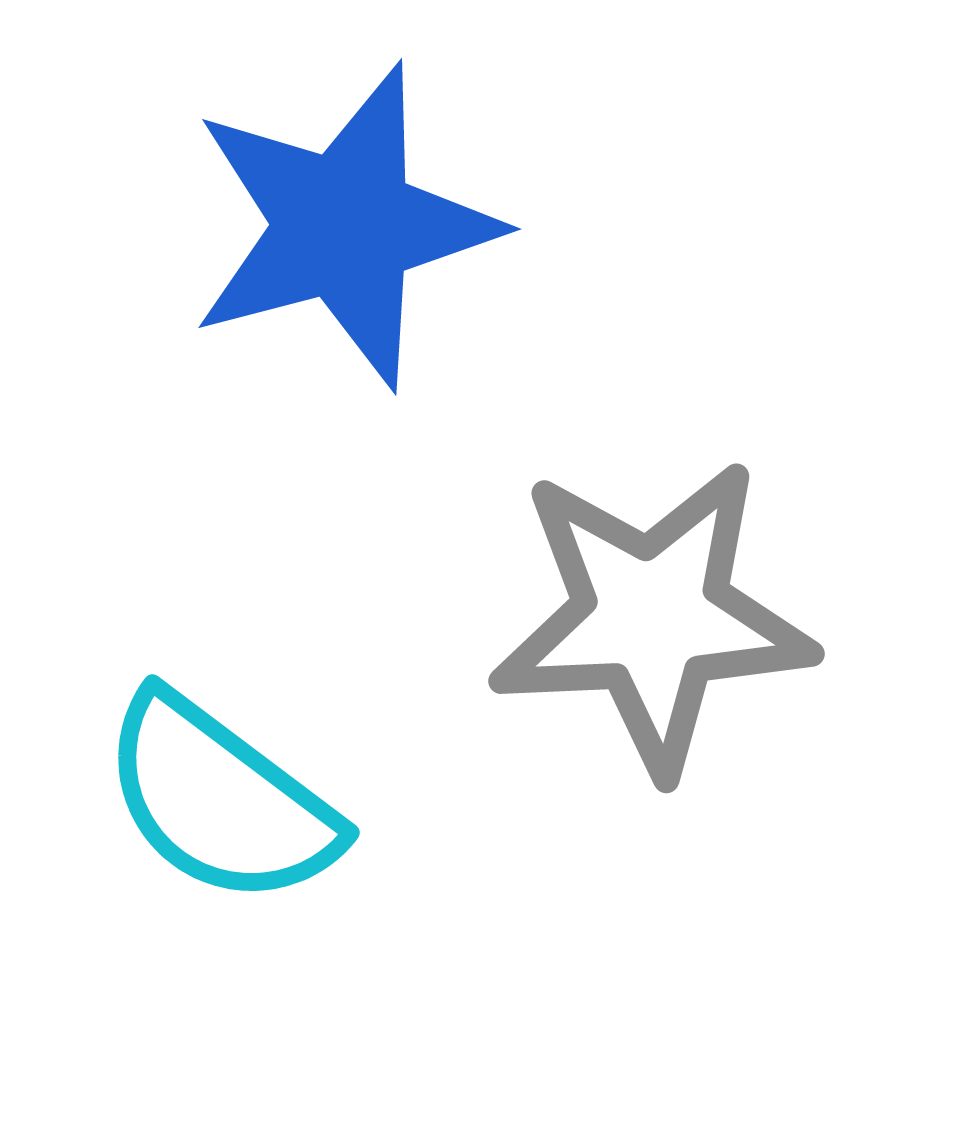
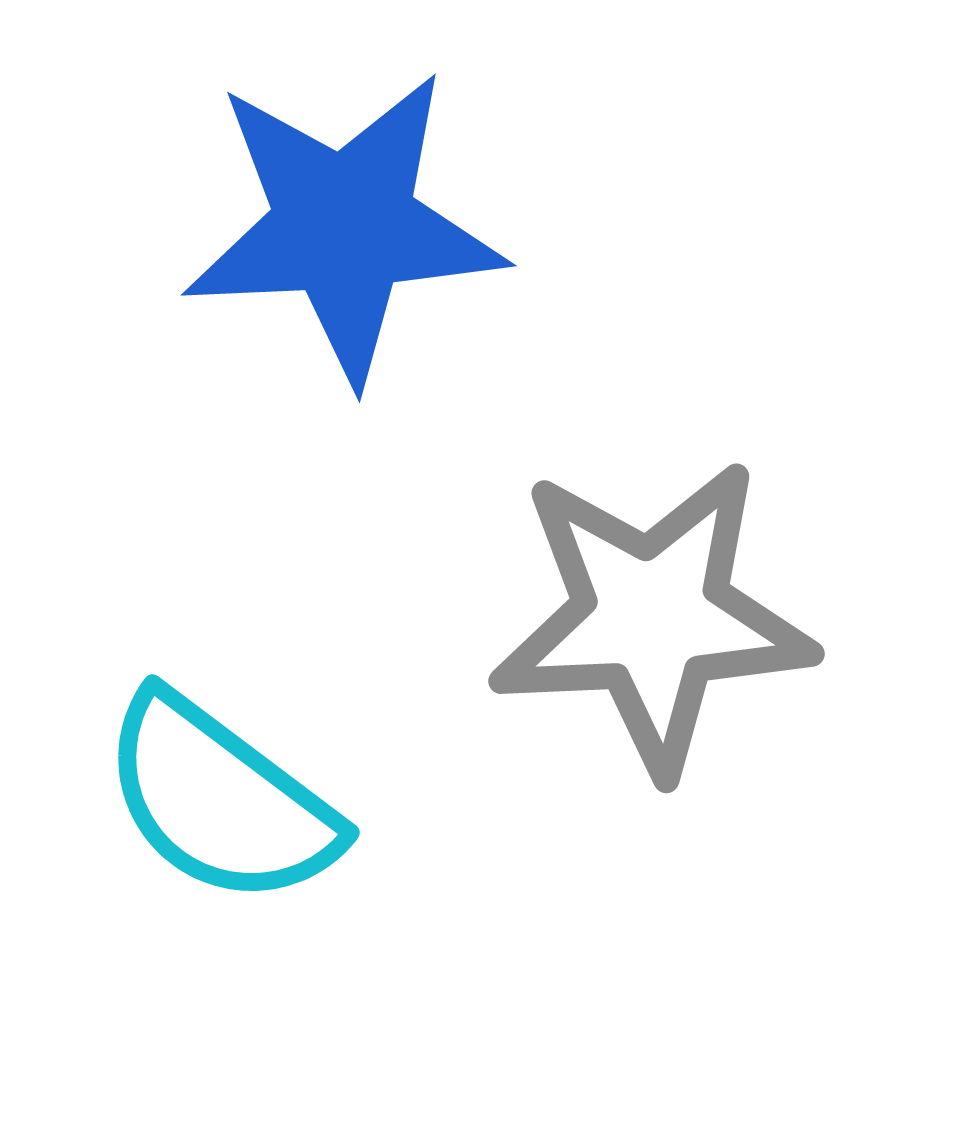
blue star: rotated 12 degrees clockwise
